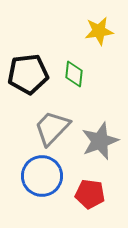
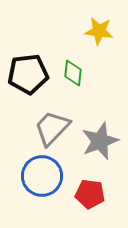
yellow star: rotated 16 degrees clockwise
green diamond: moved 1 px left, 1 px up
